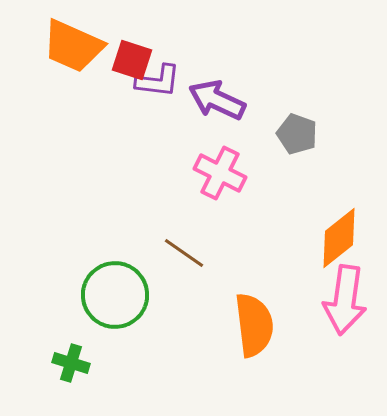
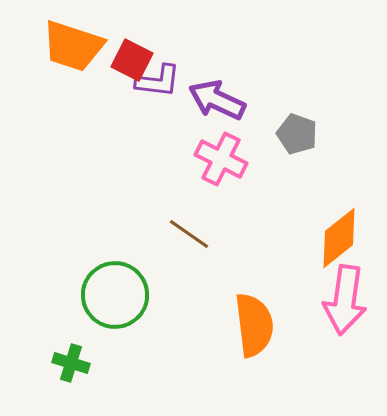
orange trapezoid: rotated 6 degrees counterclockwise
red square: rotated 9 degrees clockwise
pink cross: moved 1 px right, 14 px up
brown line: moved 5 px right, 19 px up
